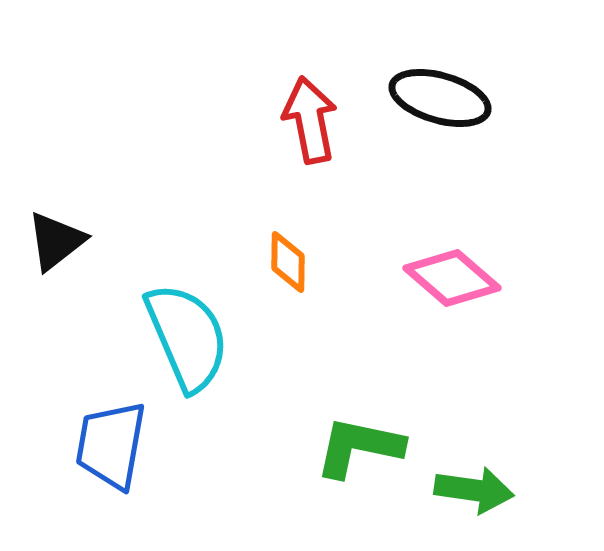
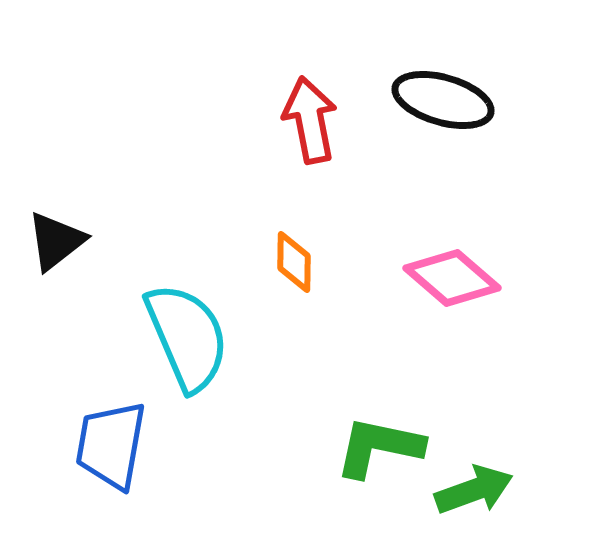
black ellipse: moved 3 px right, 2 px down
orange diamond: moved 6 px right
green L-shape: moved 20 px right
green arrow: rotated 28 degrees counterclockwise
